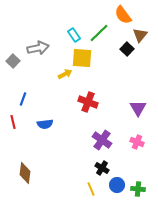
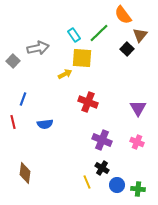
purple cross: rotated 12 degrees counterclockwise
yellow line: moved 4 px left, 7 px up
